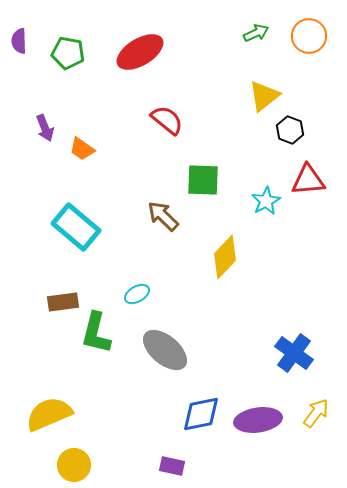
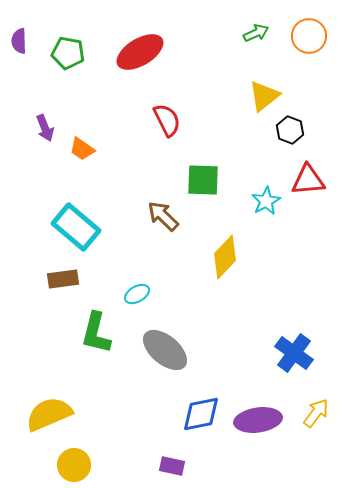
red semicircle: rotated 24 degrees clockwise
brown rectangle: moved 23 px up
